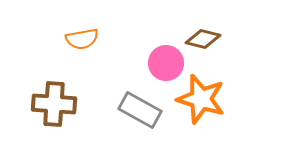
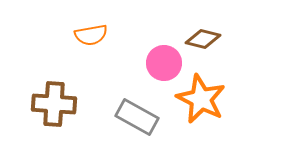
orange semicircle: moved 9 px right, 4 px up
pink circle: moved 2 px left
orange star: rotated 9 degrees clockwise
gray rectangle: moved 3 px left, 7 px down
